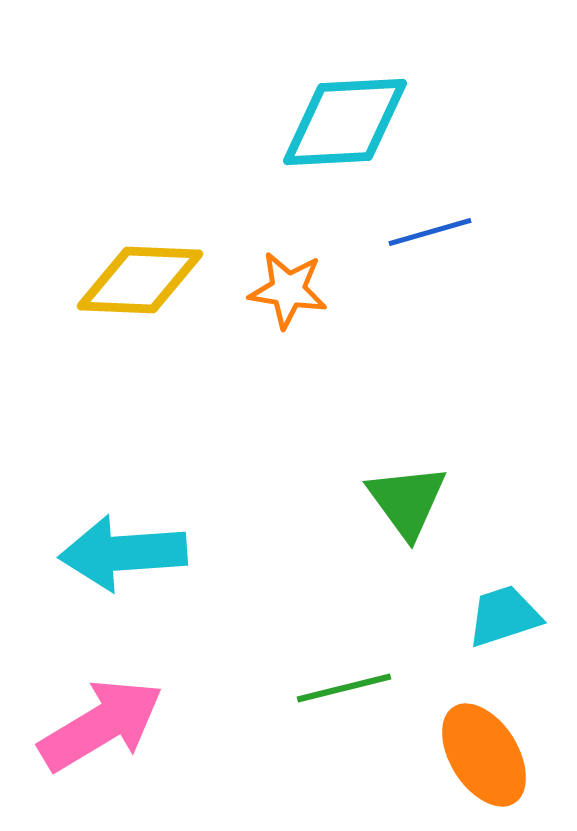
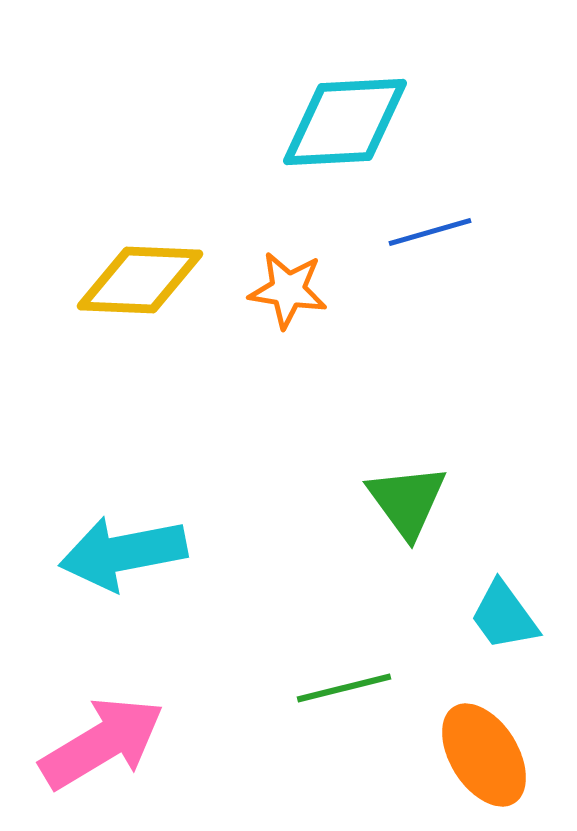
cyan arrow: rotated 7 degrees counterclockwise
cyan trapezoid: rotated 108 degrees counterclockwise
pink arrow: moved 1 px right, 18 px down
